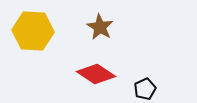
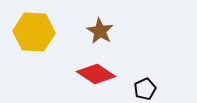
brown star: moved 4 px down
yellow hexagon: moved 1 px right, 1 px down
